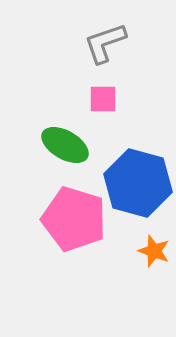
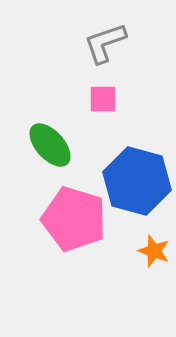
green ellipse: moved 15 px left; rotated 18 degrees clockwise
blue hexagon: moved 1 px left, 2 px up
